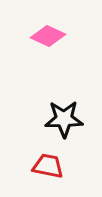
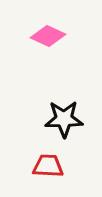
red trapezoid: rotated 8 degrees counterclockwise
